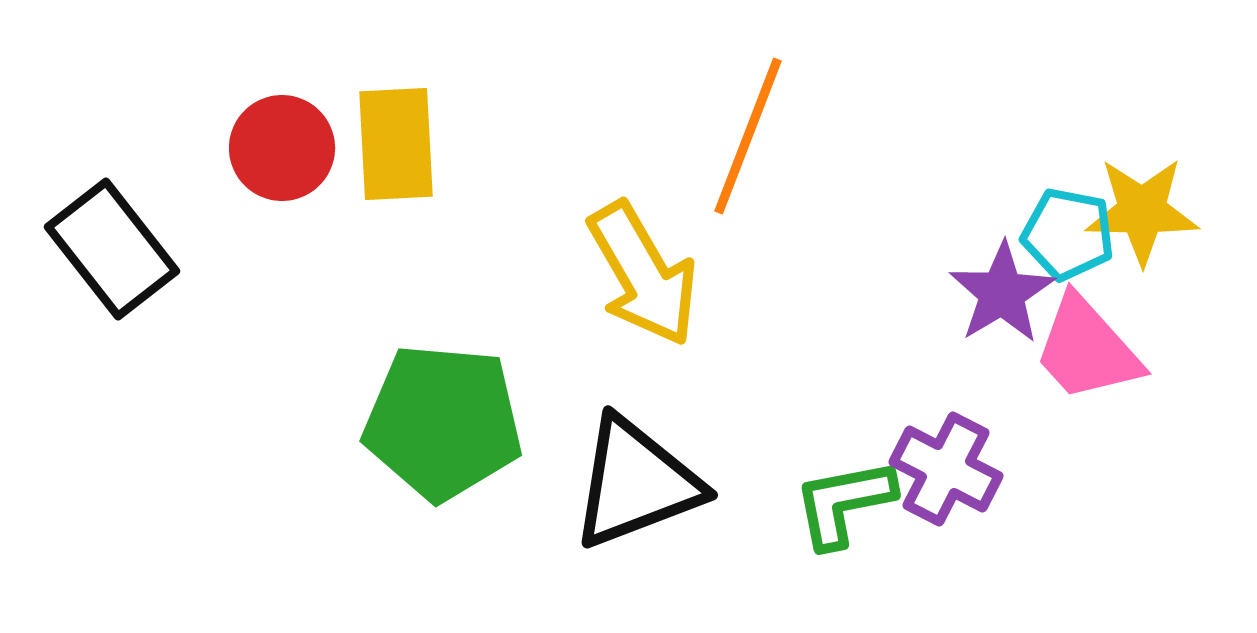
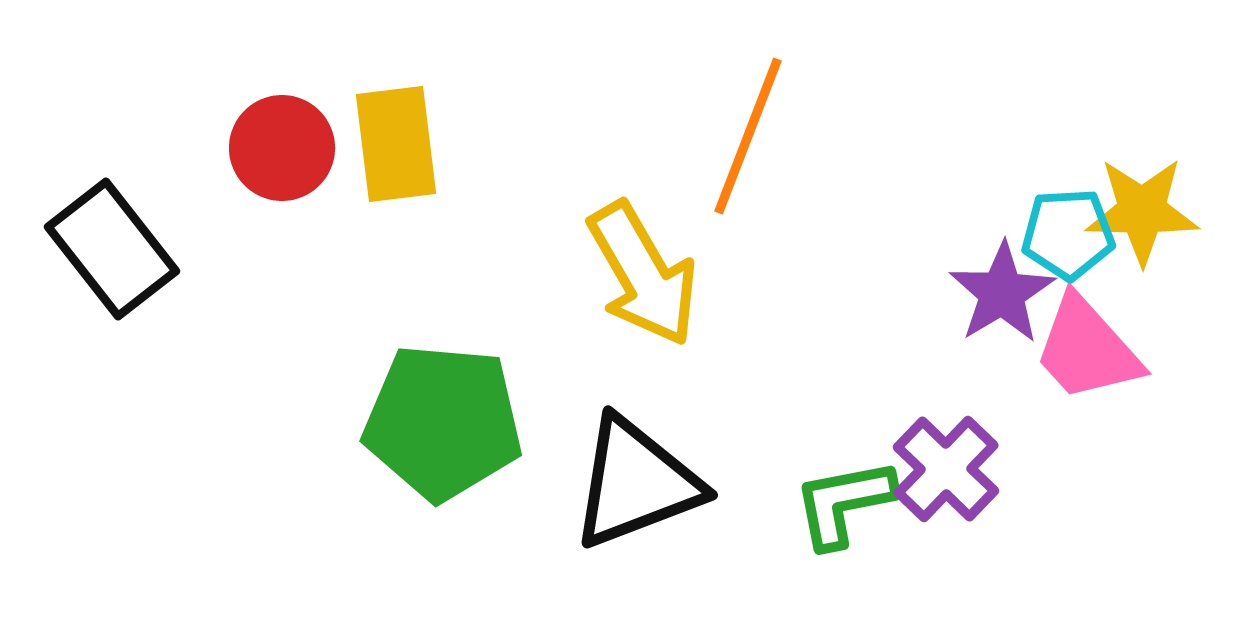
yellow rectangle: rotated 4 degrees counterclockwise
cyan pentagon: rotated 14 degrees counterclockwise
purple cross: rotated 17 degrees clockwise
